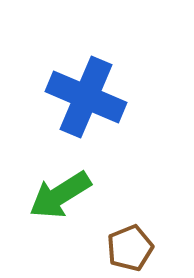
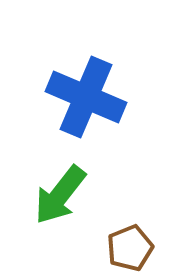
green arrow: rotated 20 degrees counterclockwise
